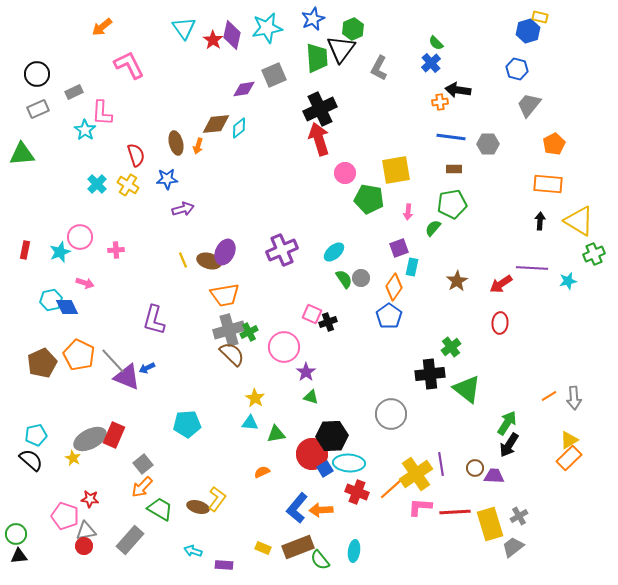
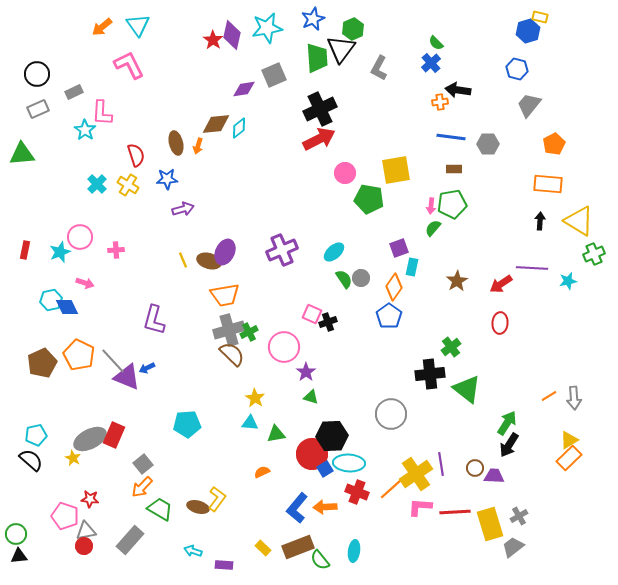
cyan triangle at (184, 28): moved 46 px left, 3 px up
red arrow at (319, 139): rotated 80 degrees clockwise
pink arrow at (408, 212): moved 23 px right, 6 px up
orange arrow at (321, 510): moved 4 px right, 3 px up
yellow rectangle at (263, 548): rotated 21 degrees clockwise
